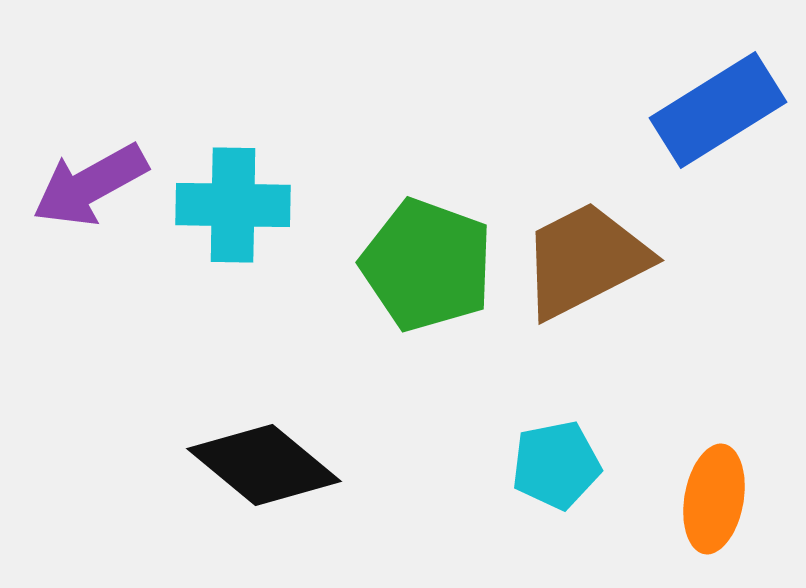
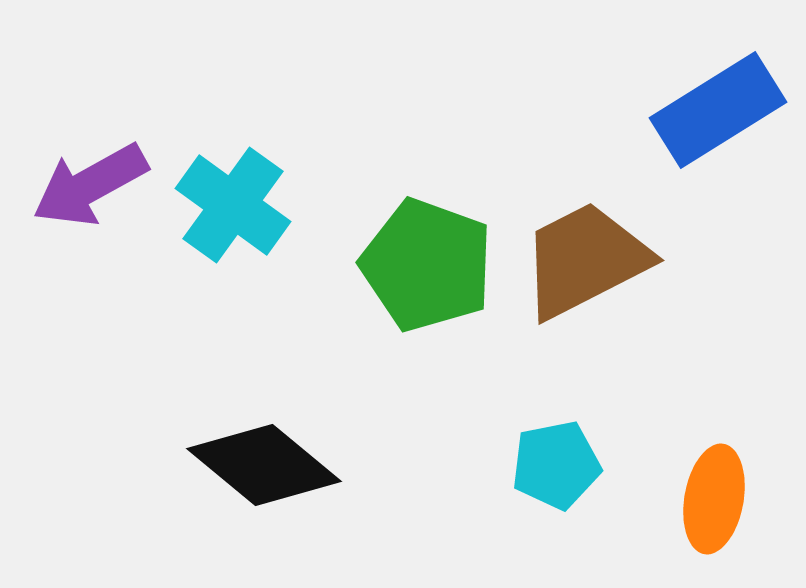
cyan cross: rotated 35 degrees clockwise
